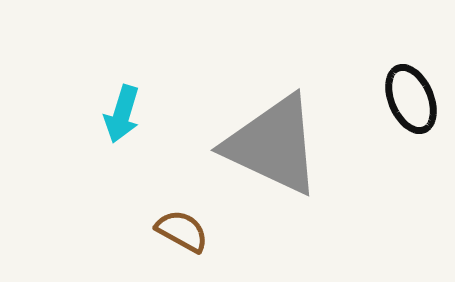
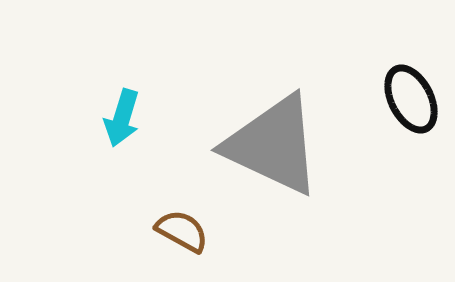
black ellipse: rotated 4 degrees counterclockwise
cyan arrow: moved 4 px down
